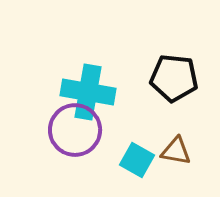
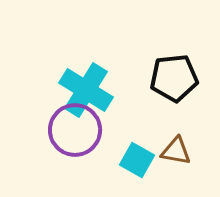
black pentagon: rotated 12 degrees counterclockwise
cyan cross: moved 2 px left, 2 px up; rotated 22 degrees clockwise
